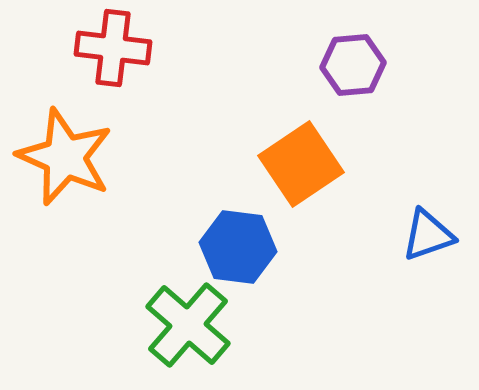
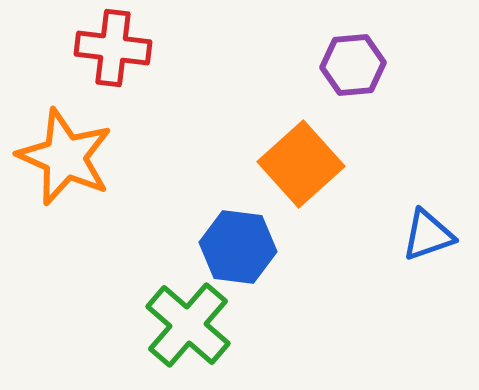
orange square: rotated 8 degrees counterclockwise
